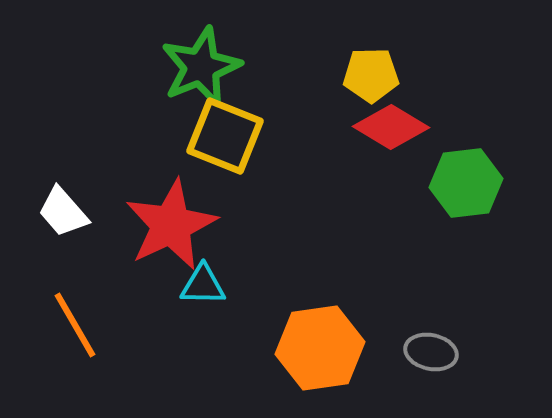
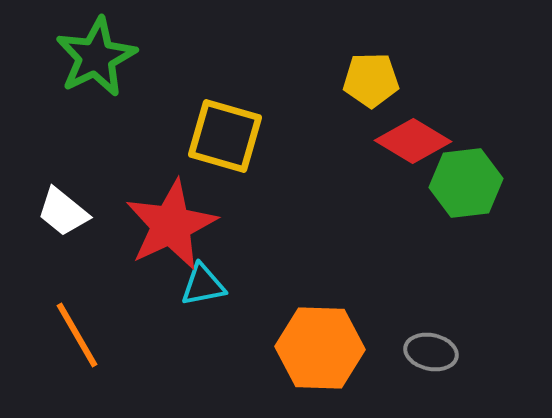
green star: moved 105 px left, 10 px up; rotated 4 degrees counterclockwise
yellow pentagon: moved 5 px down
red diamond: moved 22 px right, 14 px down
yellow square: rotated 6 degrees counterclockwise
white trapezoid: rotated 10 degrees counterclockwise
cyan triangle: rotated 12 degrees counterclockwise
orange line: moved 2 px right, 10 px down
orange hexagon: rotated 10 degrees clockwise
